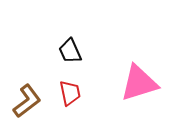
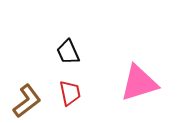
black trapezoid: moved 2 px left, 1 px down
